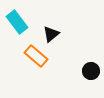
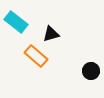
cyan rectangle: moved 1 px left; rotated 15 degrees counterclockwise
black triangle: rotated 24 degrees clockwise
